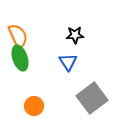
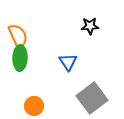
black star: moved 15 px right, 9 px up
green ellipse: rotated 20 degrees clockwise
